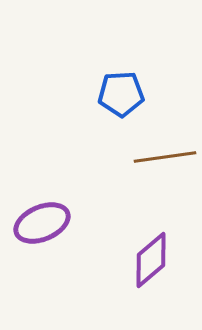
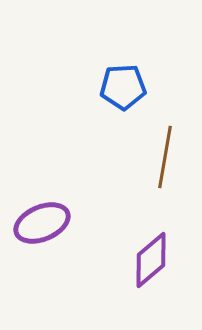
blue pentagon: moved 2 px right, 7 px up
brown line: rotated 72 degrees counterclockwise
